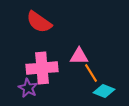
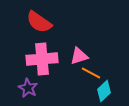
pink triangle: rotated 18 degrees counterclockwise
pink cross: moved 9 px up
orange line: rotated 30 degrees counterclockwise
cyan diamond: rotated 65 degrees counterclockwise
